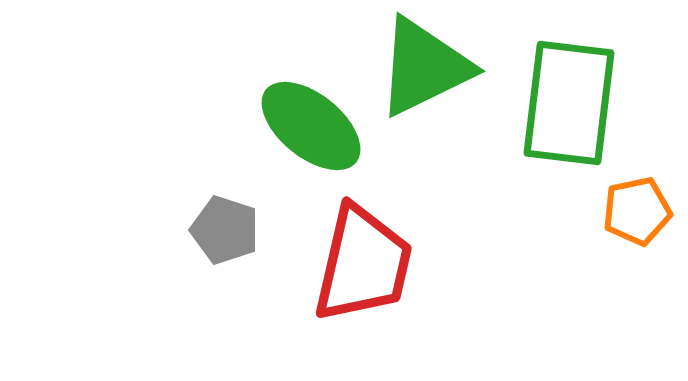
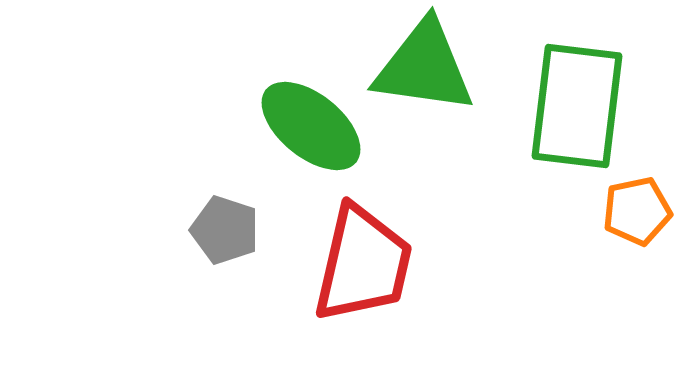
green triangle: rotated 34 degrees clockwise
green rectangle: moved 8 px right, 3 px down
